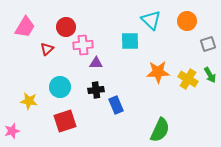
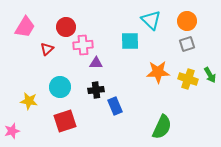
gray square: moved 21 px left
yellow cross: rotated 12 degrees counterclockwise
blue rectangle: moved 1 px left, 1 px down
green semicircle: moved 2 px right, 3 px up
